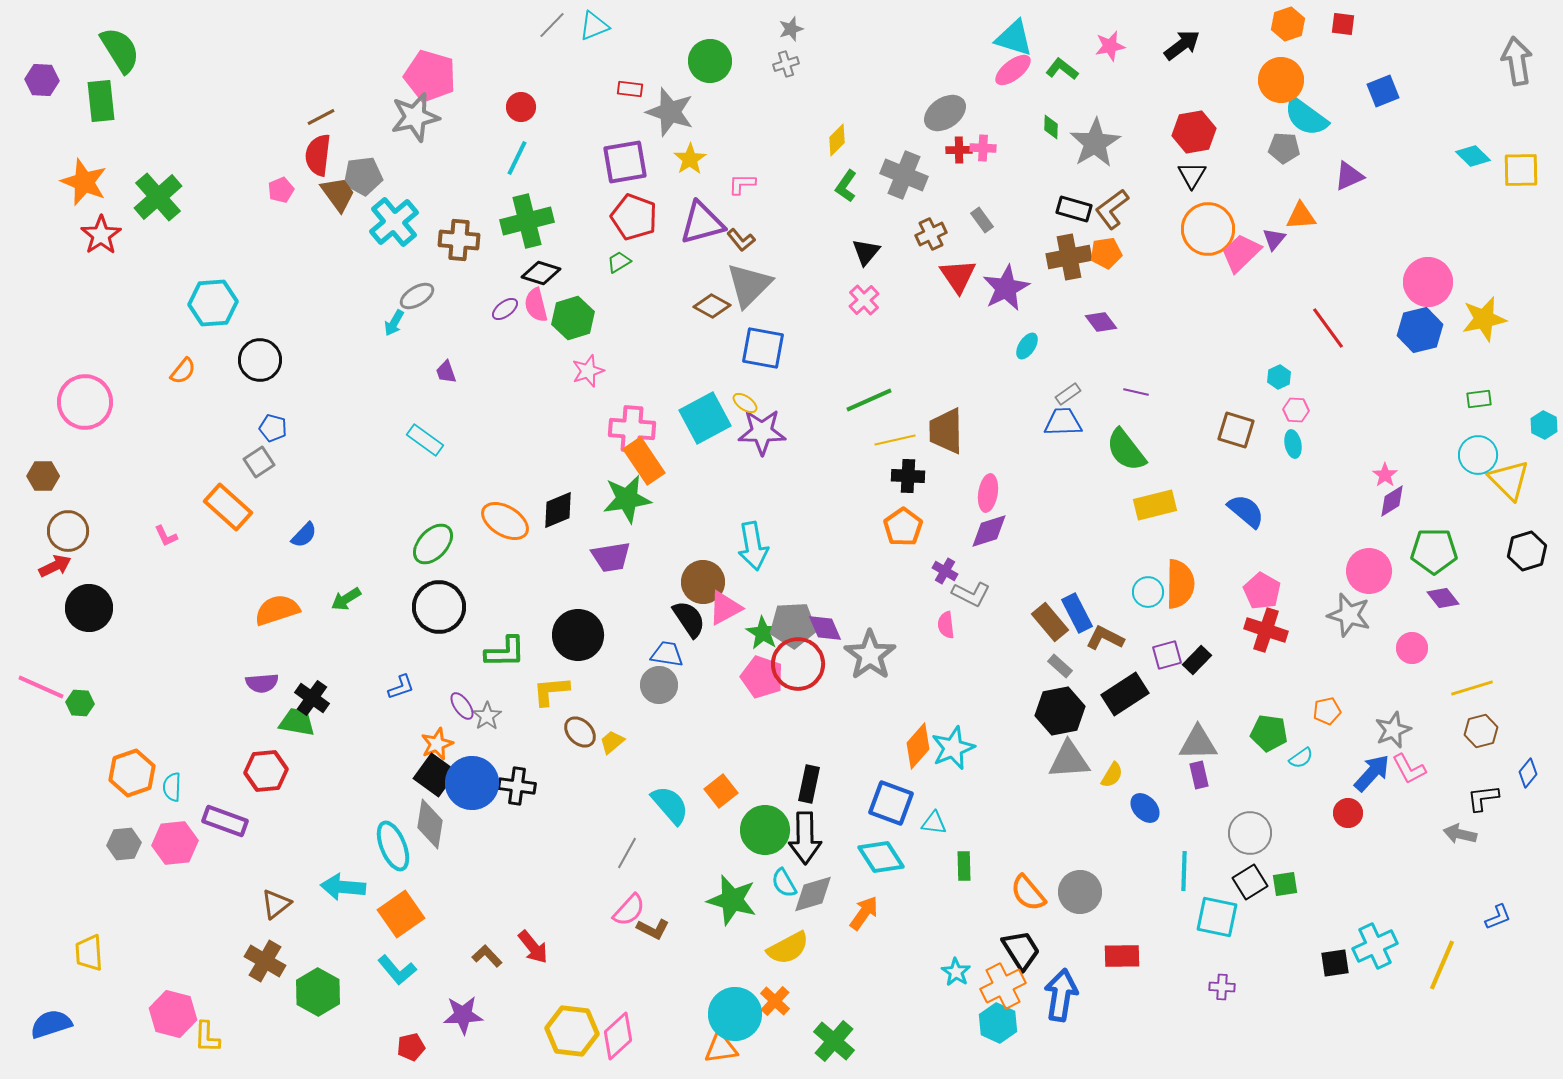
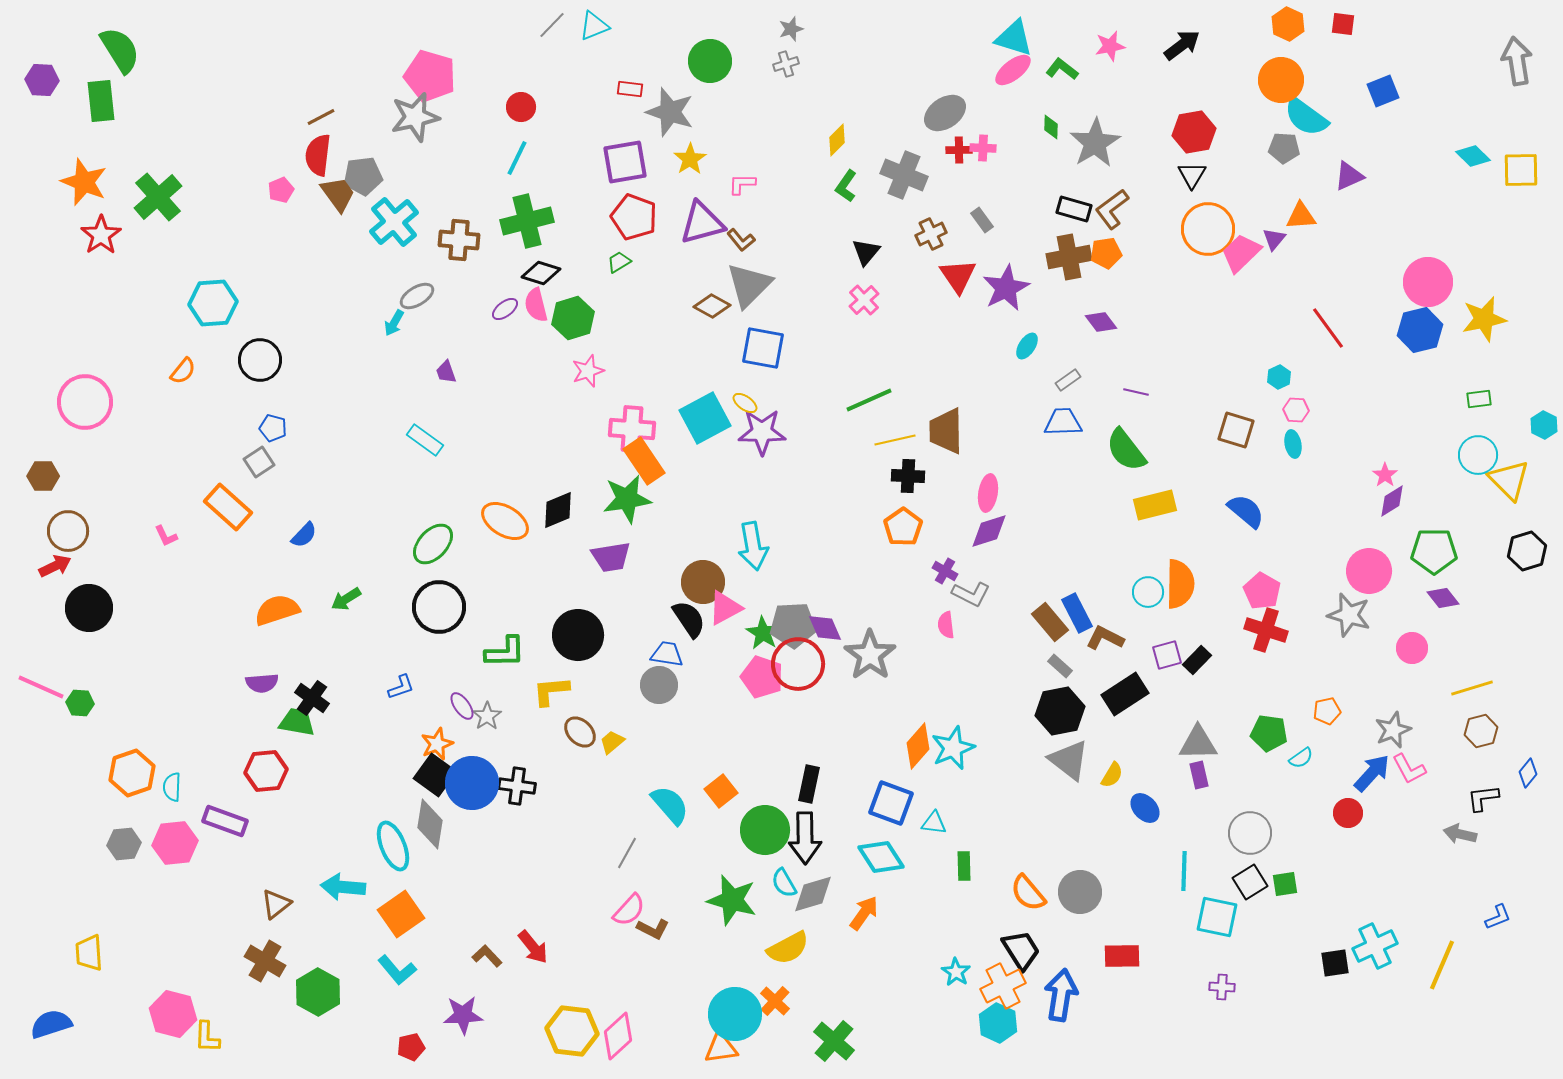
orange hexagon at (1288, 24): rotated 16 degrees counterclockwise
gray rectangle at (1068, 394): moved 14 px up
gray triangle at (1069, 760): rotated 42 degrees clockwise
